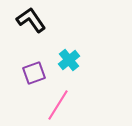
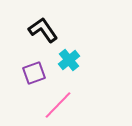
black L-shape: moved 12 px right, 10 px down
pink line: rotated 12 degrees clockwise
